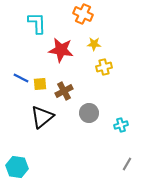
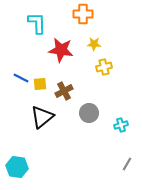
orange cross: rotated 24 degrees counterclockwise
